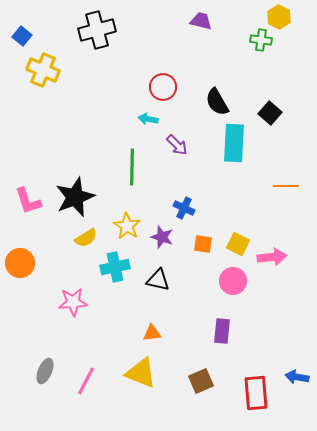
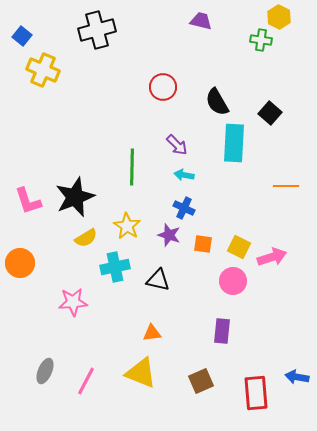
cyan arrow: moved 36 px right, 56 px down
purple star: moved 7 px right, 2 px up
yellow square: moved 1 px right, 3 px down
pink arrow: rotated 12 degrees counterclockwise
